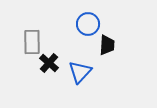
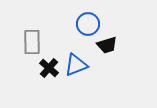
black trapezoid: rotated 70 degrees clockwise
black cross: moved 5 px down
blue triangle: moved 4 px left, 7 px up; rotated 25 degrees clockwise
